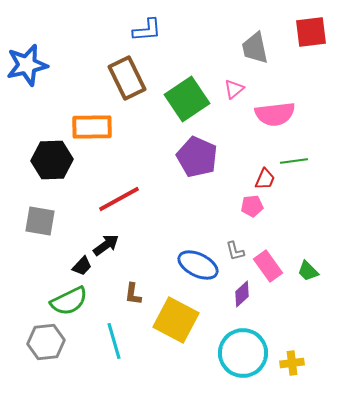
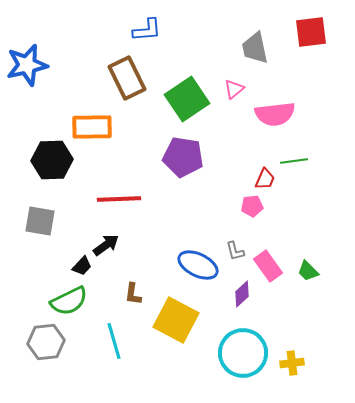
purple pentagon: moved 14 px left; rotated 15 degrees counterclockwise
red line: rotated 27 degrees clockwise
